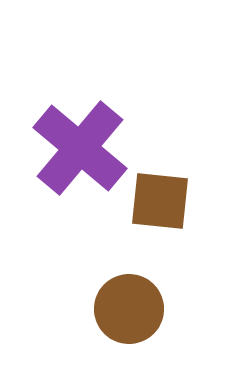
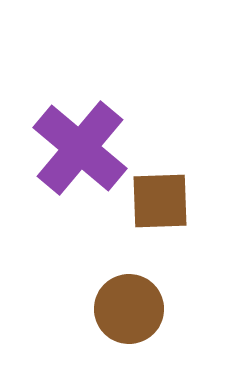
brown square: rotated 8 degrees counterclockwise
